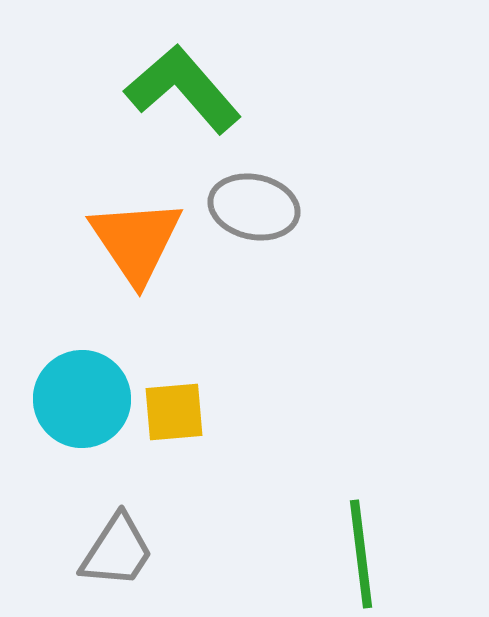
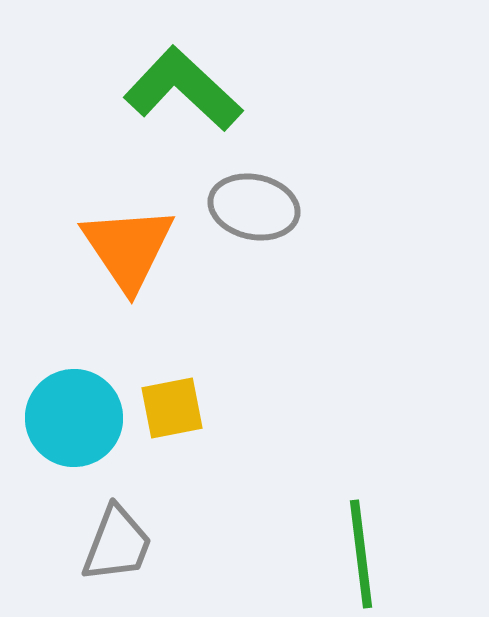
green L-shape: rotated 6 degrees counterclockwise
orange triangle: moved 8 px left, 7 px down
cyan circle: moved 8 px left, 19 px down
yellow square: moved 2 px left, 4 px up; rotated 6 degrees counterclockwise
gray trapezoid: moved 7 px up; rotated 12 degrees counterclockwise
